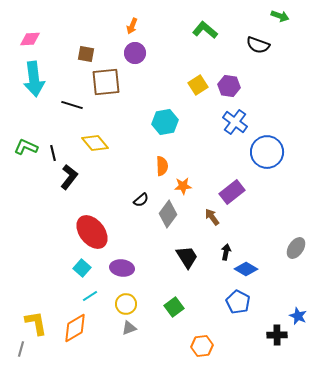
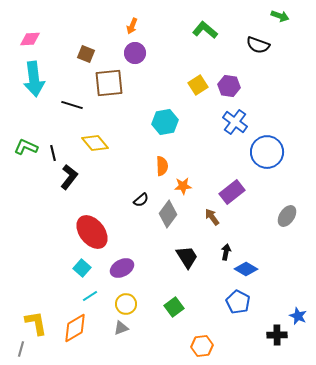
brown square at (86, 54): rotated 12 degrees clockwise
brown square at (106, 82): moved 3 px right, 1 px down
gray ellipse at (296, 248): moved 9 px left, 32 px up
purple ellipse at (122, 268): rotated 35 degrees counterclockwise
gray triangle at (129, 328): moved 8 px left
